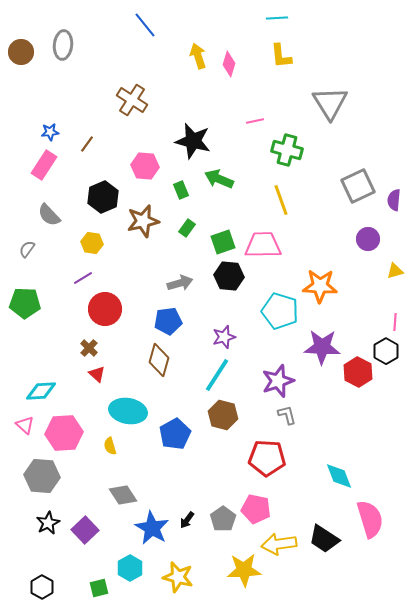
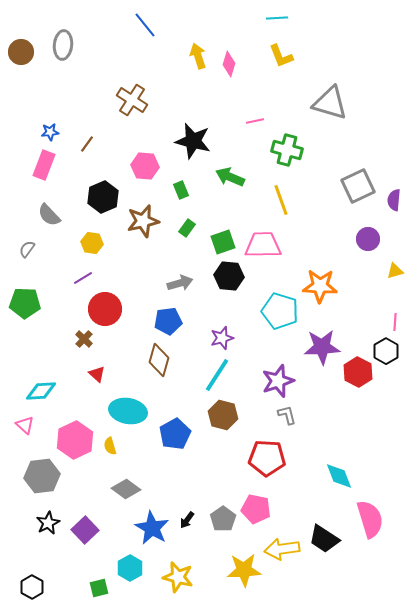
yellow L-shape at (281, 56): rotated 16 degrees counterclockwise
gray triangle at (330, 103): rotated 42 degrees counterclockwise
pink rectangle at (44, 165): rotated 12 degrees counterclockwise
green arrow at (219, 179): moved 11 px right, 2 px up
purple star at (224, 337): moved 2 px left, 1 px down
purple star at (322, 347): rotated 6 degrees counterclockwise
brown cross at (89, 348): moved 5 px left, 9 px up
pink hexagon at (64, 433): moved 11 px right, 7 px down; rotated 21 degrees counterclockwise
gray hexagon at (42, 476): rotated 12 degrees counterclockwise
gray diamond at (123, 495): moved 3 px right, 6 px up; rotated 20 degrees counterclockwise
yellow arrow at (279, 544): moved 3 px right, 5 px down
black hexagon at (42, 587): moved 10 px left
